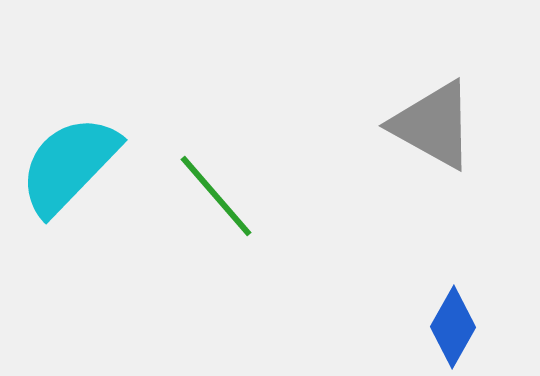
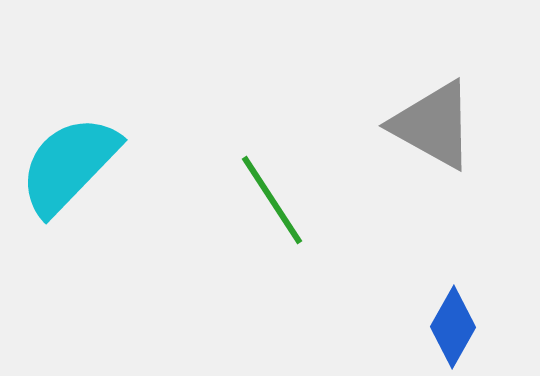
green line: moved 56 px right, 4 px down; rotated 8 degrees clockwise
